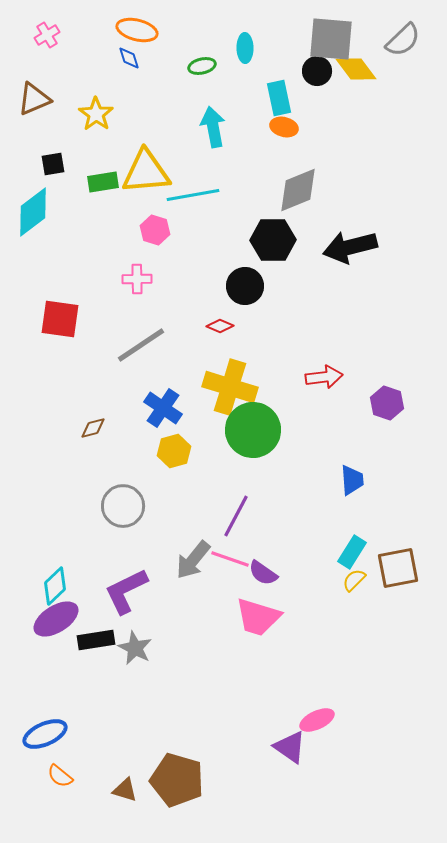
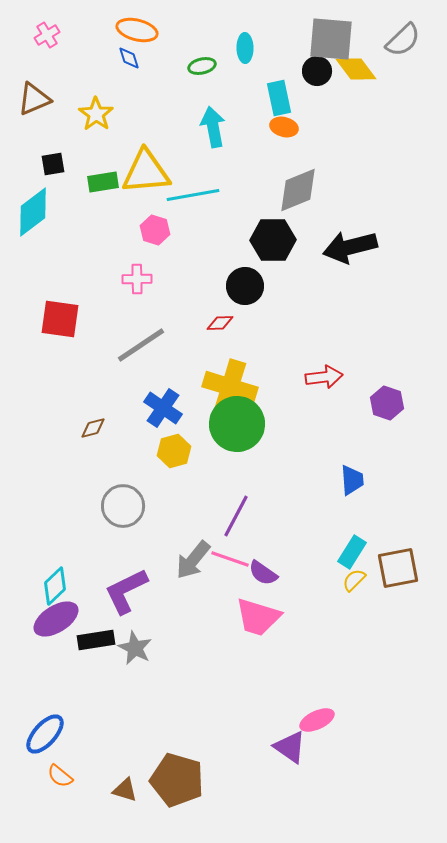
red diamond at (220, 326): moved 3 px up; rotated 24 degrees counterclockwise
green circle at (253, 430): moved 16 px left, 6 px up
blue ellipse at (45, 734): rotated 24 degrees counterclockwise
